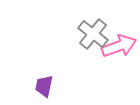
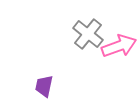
gray cross: moved 5 px left
